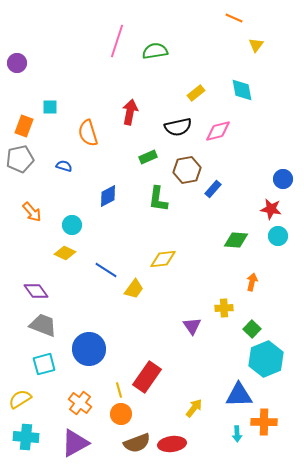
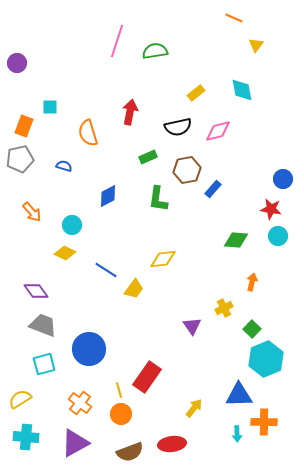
yellow cross at (224, 308): rotated 24 degrees counterclockwise
brown semicircle at (137, 443): moved 7 px left, 9 px down
